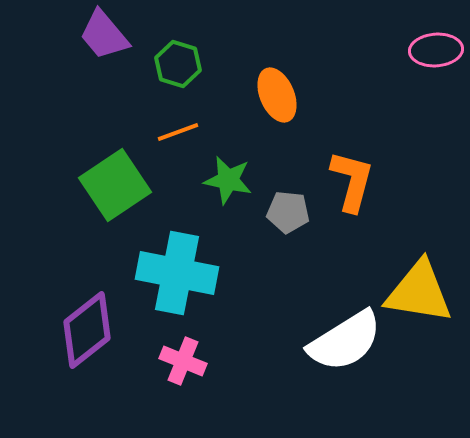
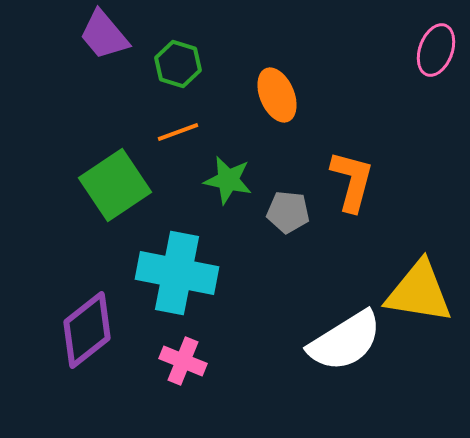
pink ellipse: rotated 66 degrees counterclockwise
